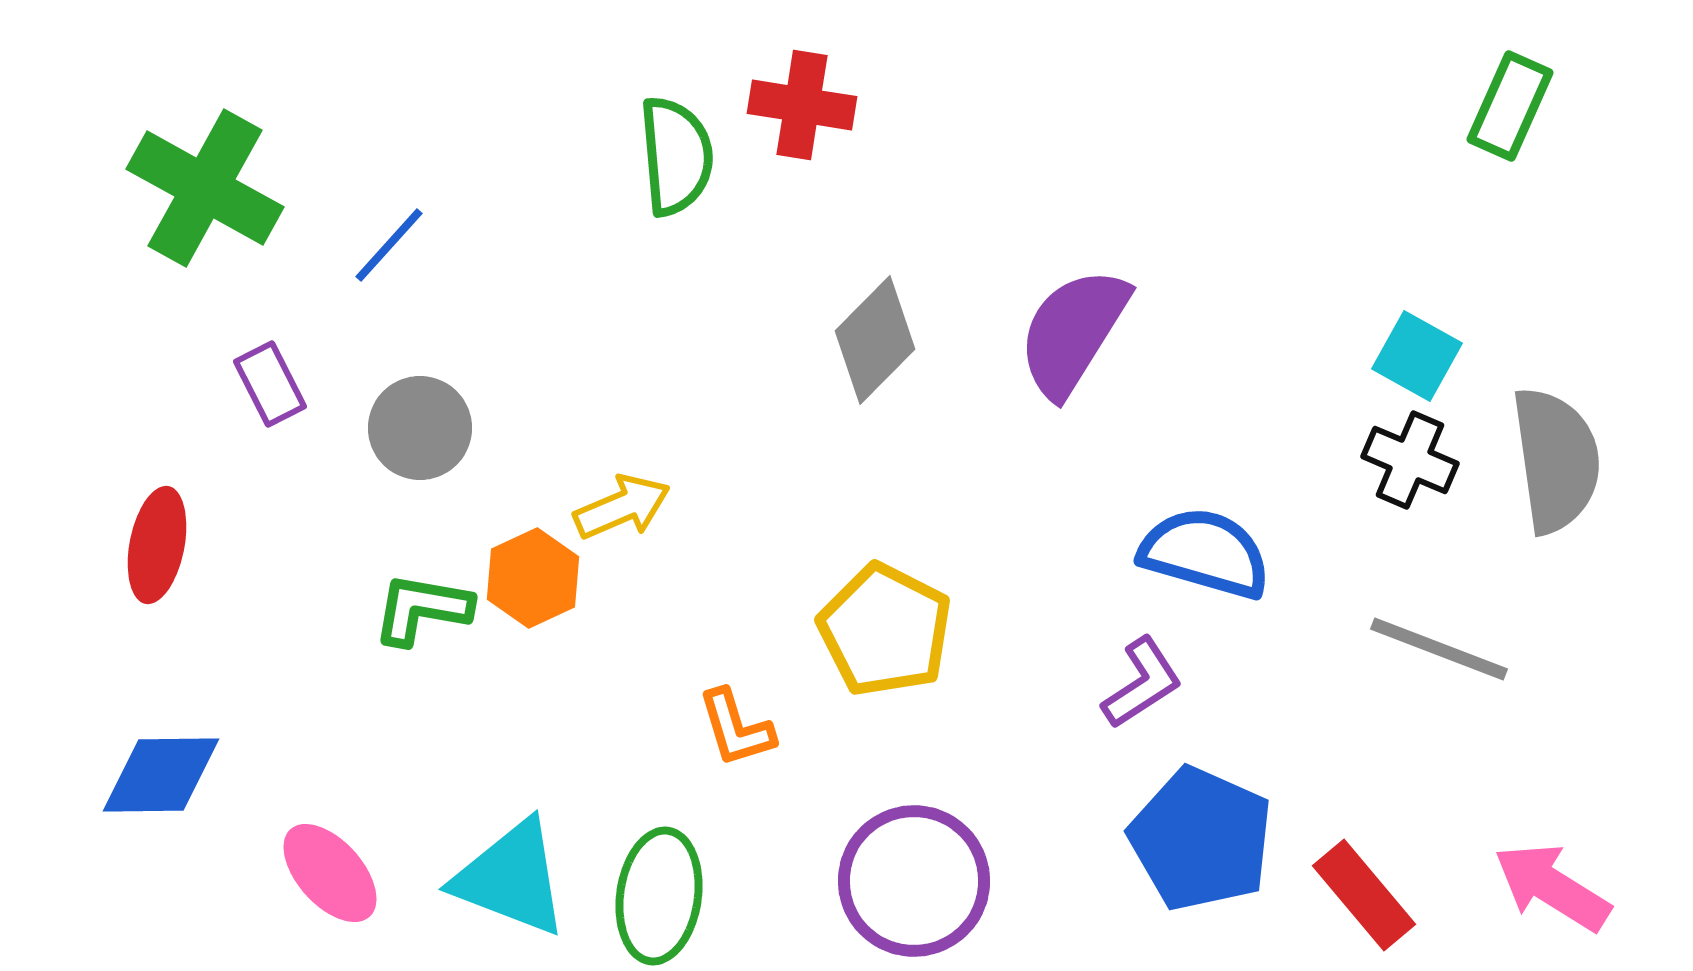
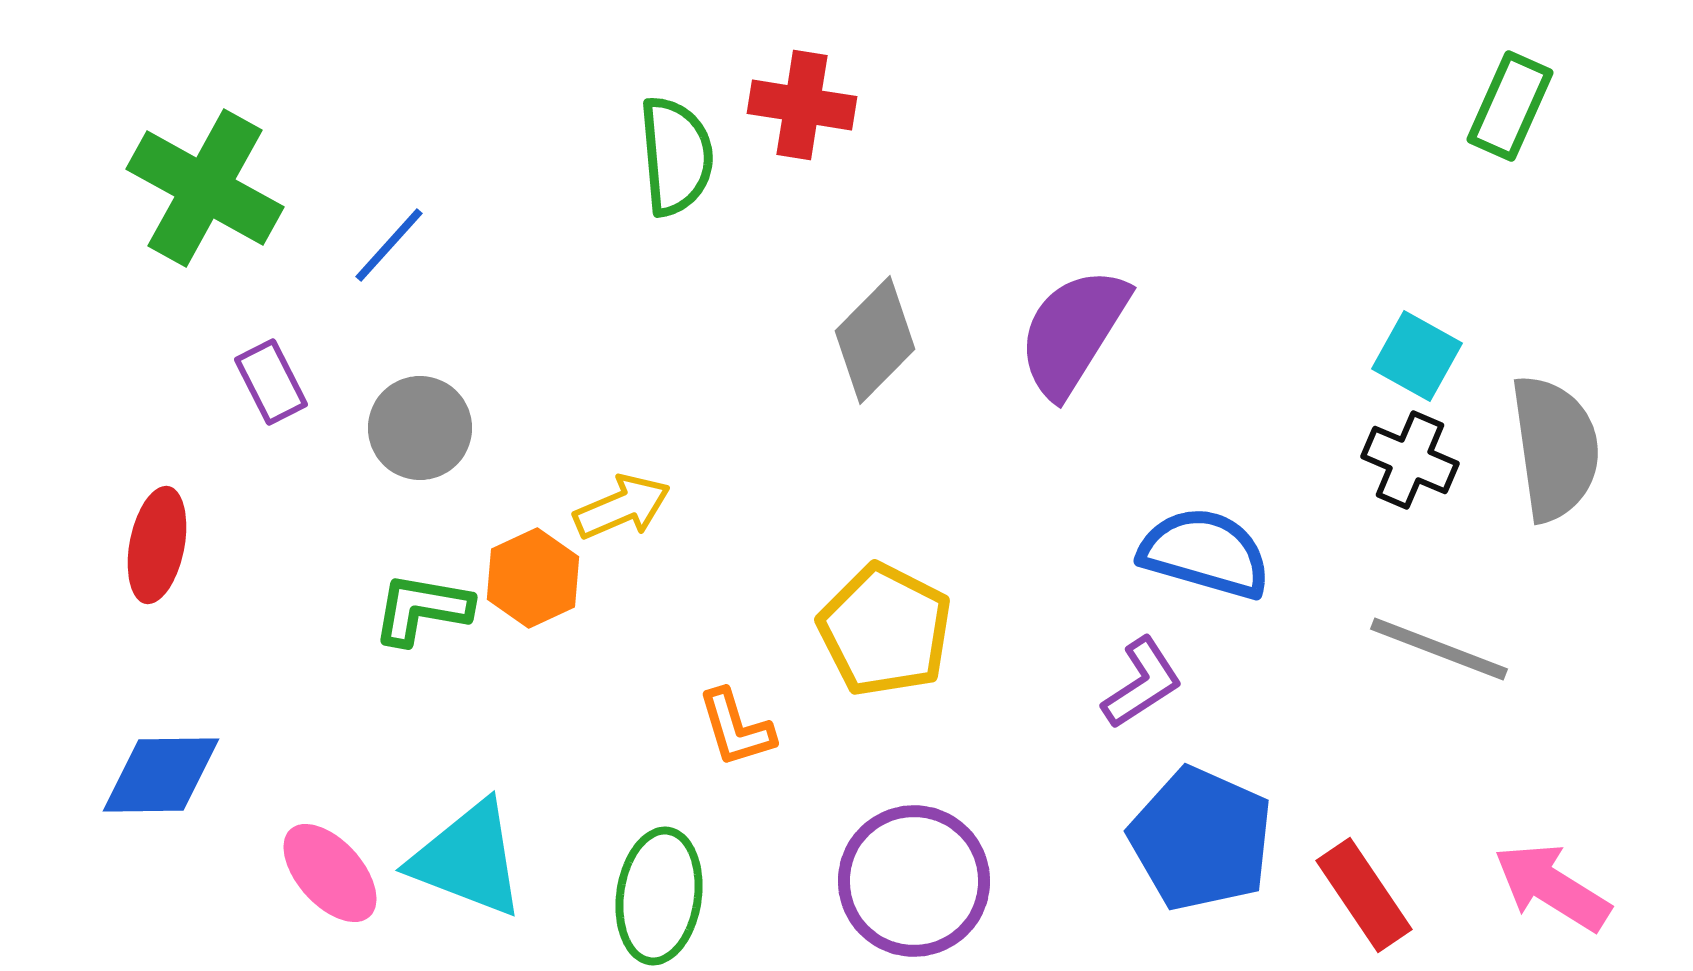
purple rectangle: moved 1 px right, 2 px up
gray semicircle: moved 1 px left, 12 px up
cyan triangle: moved 43 px left, 19 px up
red rectangle: rotated 6 degrees clockwise
